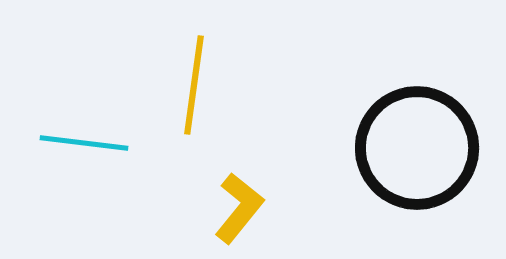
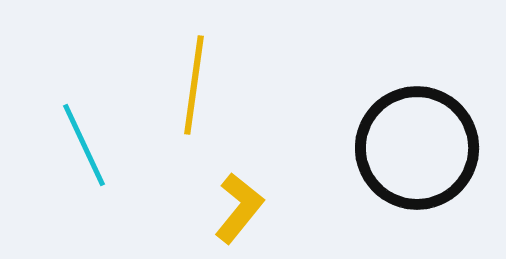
cyan line: moved 2 px down; rotated 58 degrees clockwise
